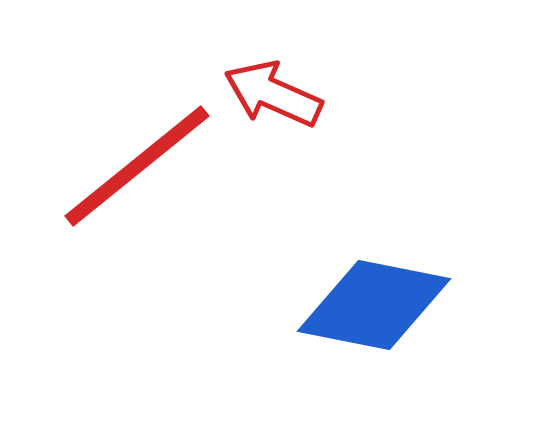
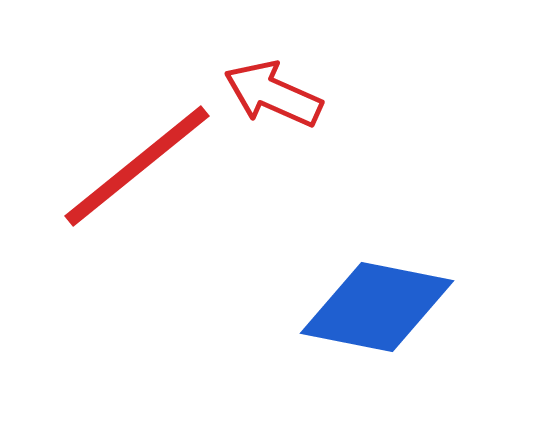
blue diamond: moved 3 px right, 2 px down
